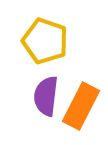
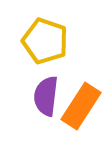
orange rectangle: rotated 6 degrees clockwise
